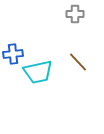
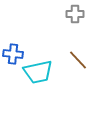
blue cross: rotated 12 degrees clockwise
brown line: moved 2 px up
